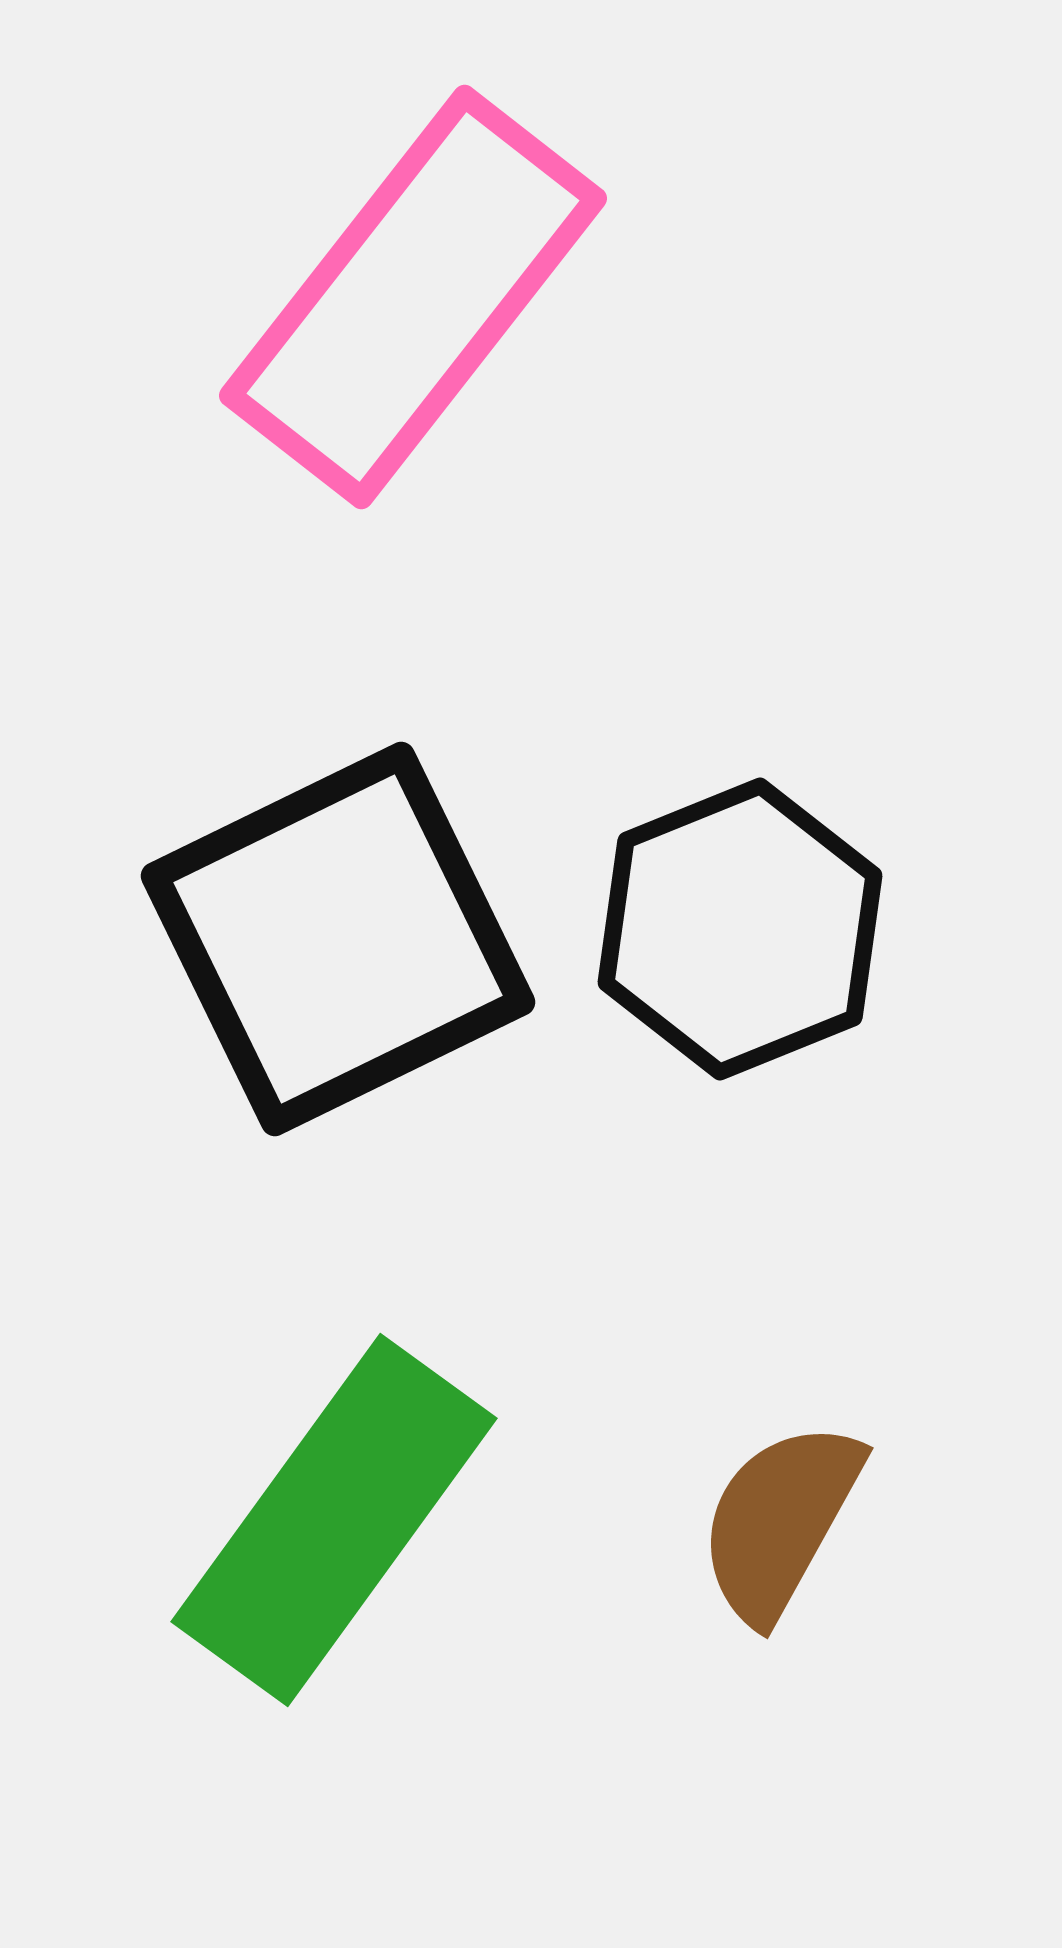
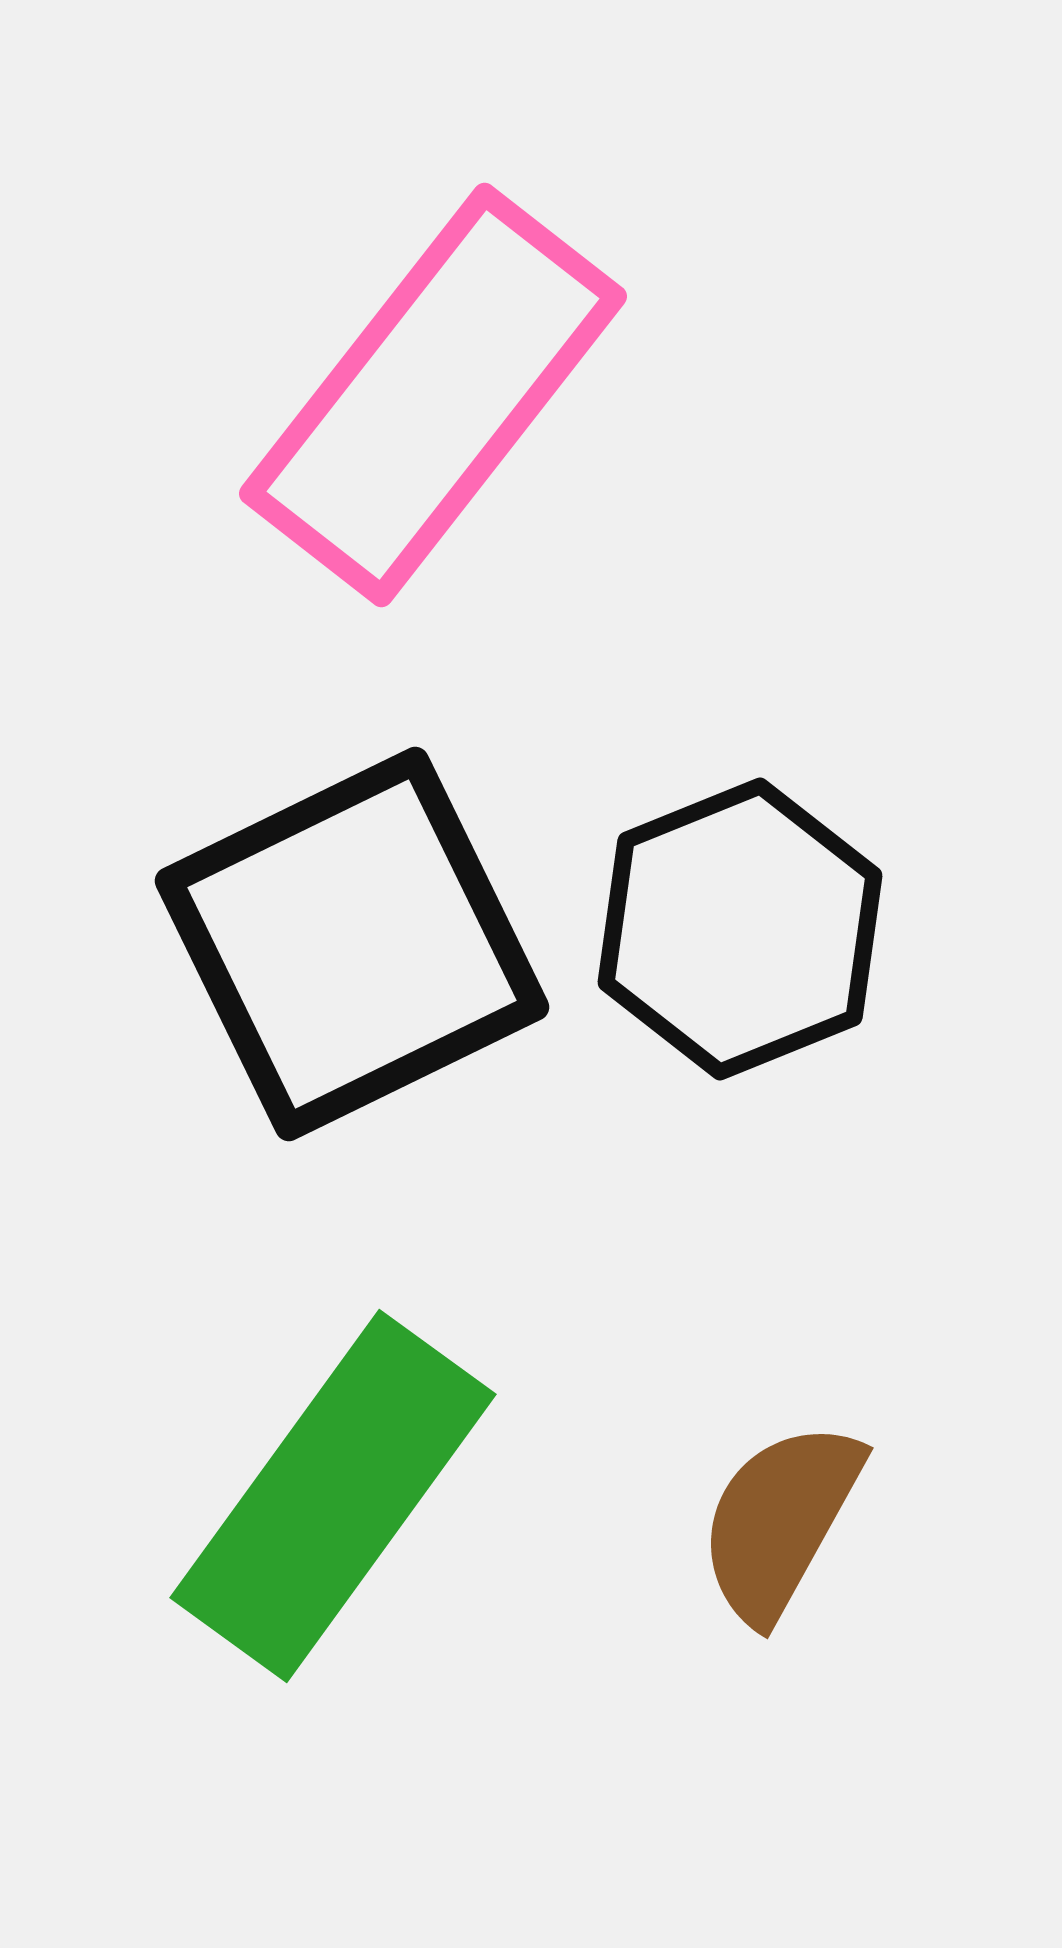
pink rectangle: moved 20 px right, 98 px down
black square: moved 14 px right, 5 px down
green rectangle: moved 1 px left, 24 px up
